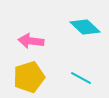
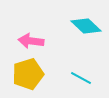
cyan diamond: moved 1 px right, 1 px up
yellow pentagon: moved 1 px left, 3 px up
